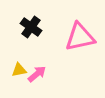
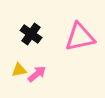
black cross: moved 7 px down
